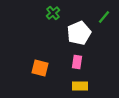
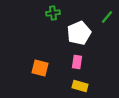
green cross: rotated 32 degrees clockwise
green line: moved 3 px right
yellow rectangle: rotated 14 degrees clockwise
